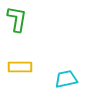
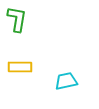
cyan trapezoid: moved 2 px down
